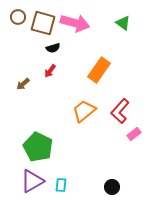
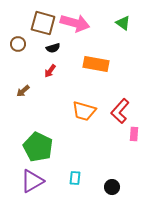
brown circle: moved 27 px down
orange rectangle: moved 3 px left, 6 px up; rotated 65 degrees clockwise
brown arrow: moved 7 px down
orange trapezoid: rotated 125 degrees counterclockwise
pink rectangle: rotated 48 degrees counterclockwise
cyan rectangle: moved 14 px right, 7 px up
